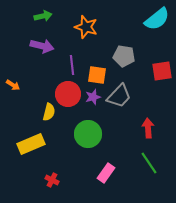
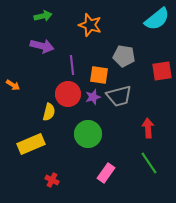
orange star: moved 4 px right, 2 px up
orange square: moved 2 px right
gray trapezoid: rotated 32 degrees clockwise
